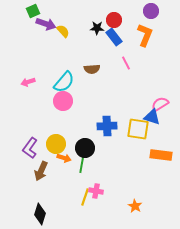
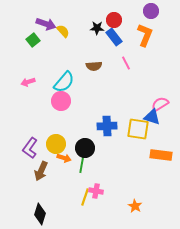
green square: moved 29 px down; rotated 16 degrees counterclockwise
brown semicircle: moved 2 px right, 3 px up
pink circle: moved 2 px left
